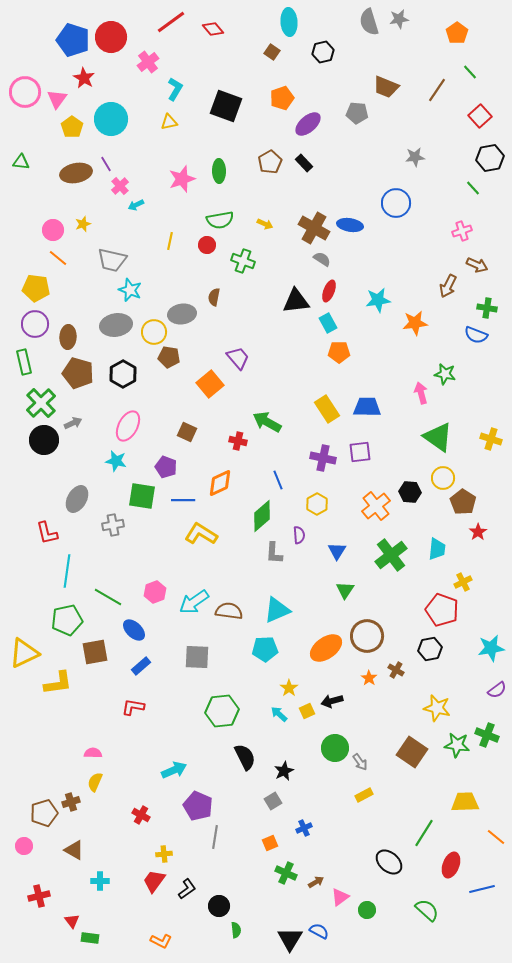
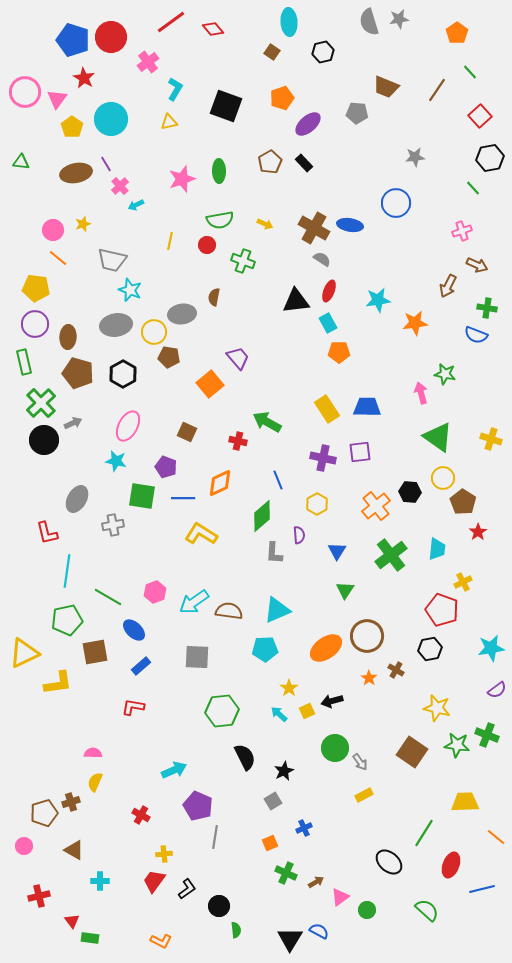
blue line at (183, 500): moved 2 px up
